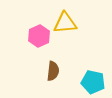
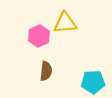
brown semicircle: moved 7 px left
cyan pentagon: rotated 15 degrees counterclockwise
